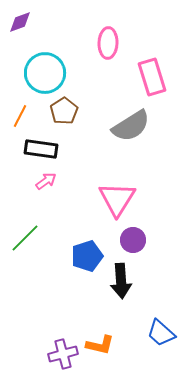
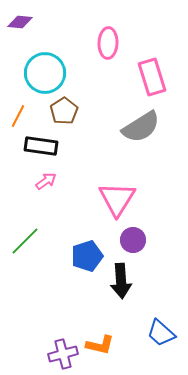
purple diamond: rotated 25 degrees clockwise
orange line: moved 2 px left
gray semicircle: moved 10 px right, 1 px down
black rectangle: moved 3 px up
green line: moved 3 px down
